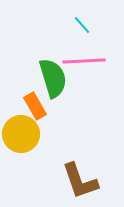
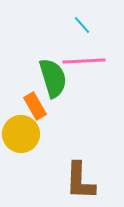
brown L-shape: rotated 21 degrees clockwise
